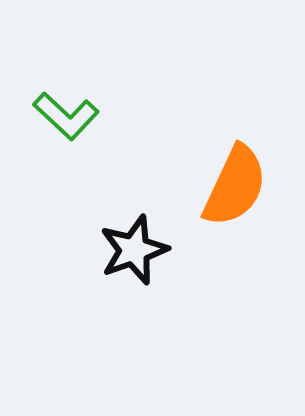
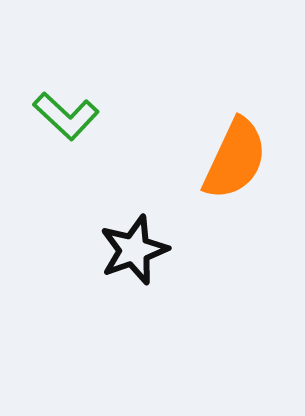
orange semicircle: moved 27 px up
